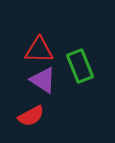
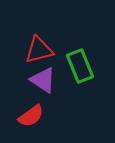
red triangle: rotated 16 degrees counterclockwise
red semicircle: rotated 8 degrees counterclockwise
